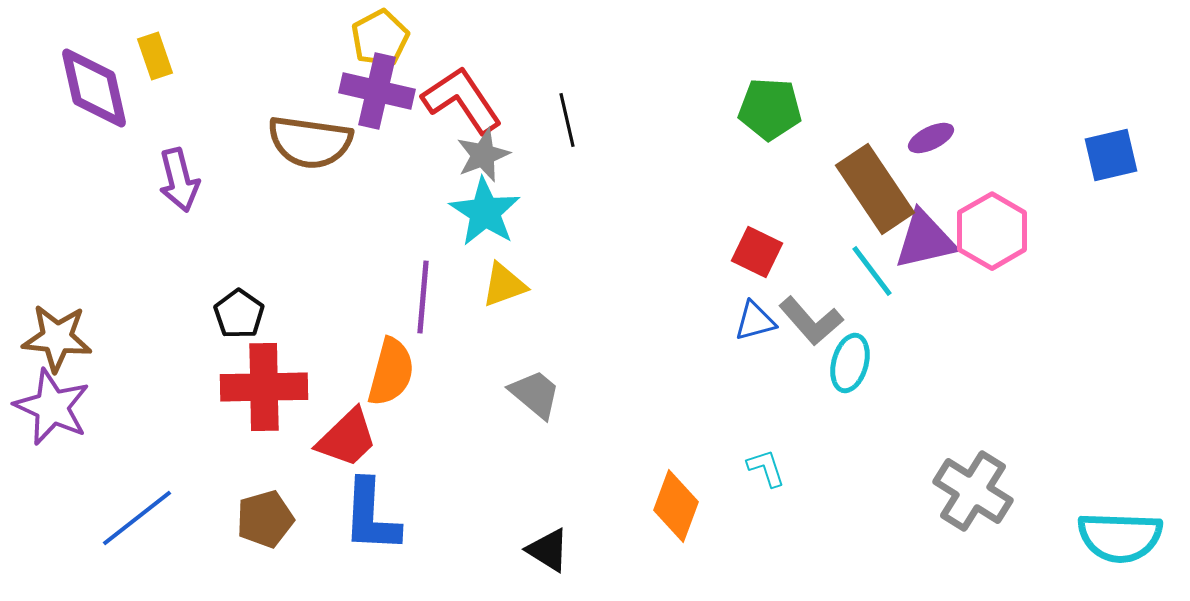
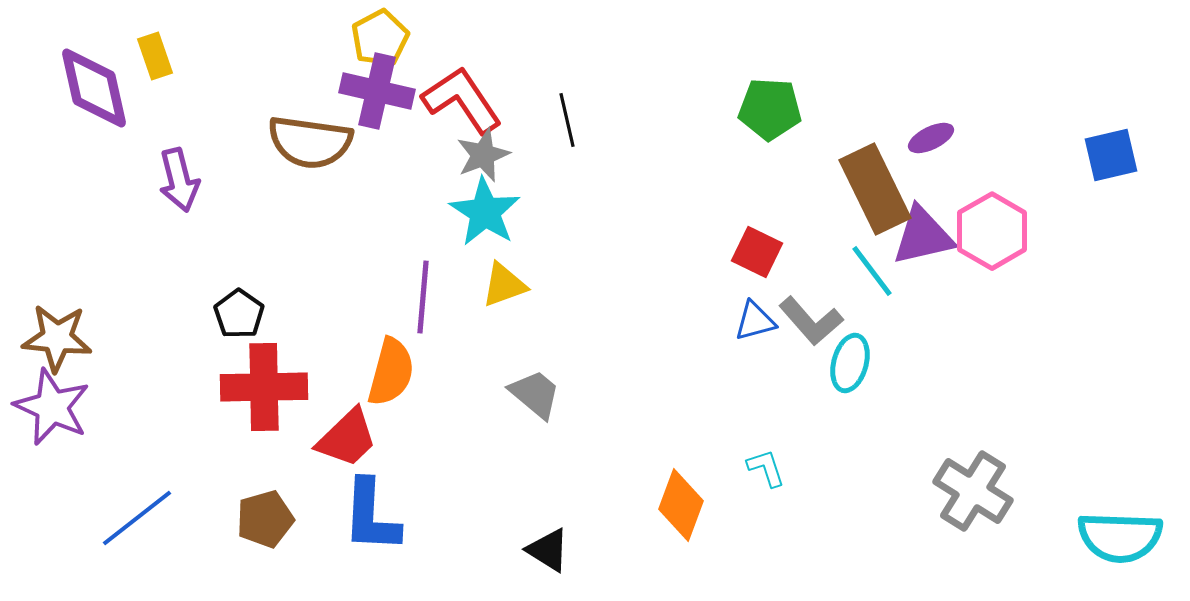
brown rectangle: rotated 8 degrees clockwise
purple triangle: moved 2 px left, 4 px up
orange diamond: moved 5 px right, 1 px up
